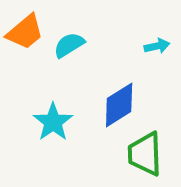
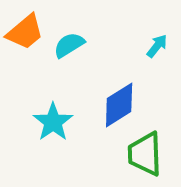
cyan arrow: rotated 40 degrees counterclockwise
